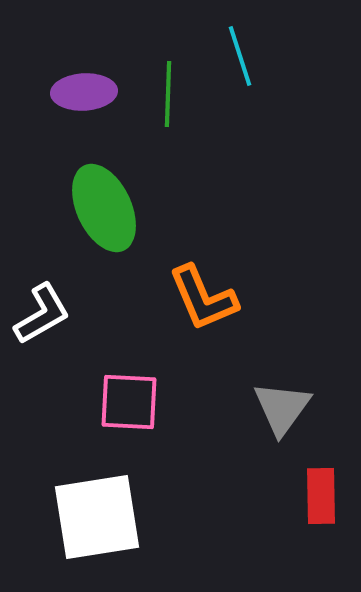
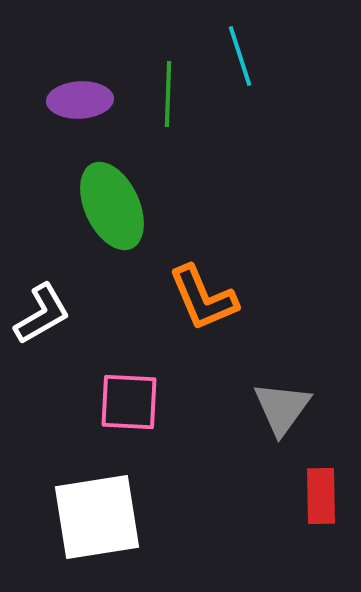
purple ellipse: moved 4 px left, 8 px down
green ellipse: moved 8 px right, 2 px up
